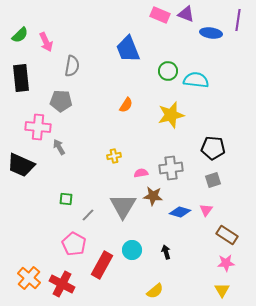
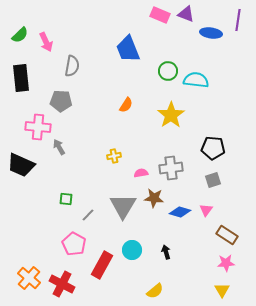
yellow star: rotated 20 degrees counterclockwise
brown star: moved 1 px right, 2 px down
